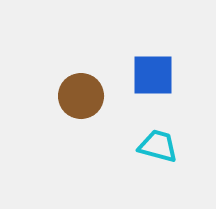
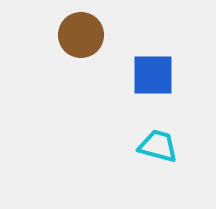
brown circle: moved 61 px up
